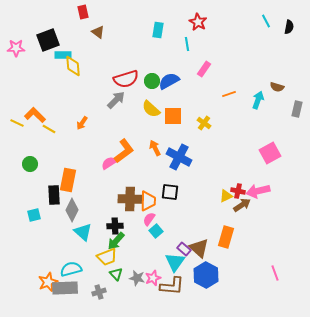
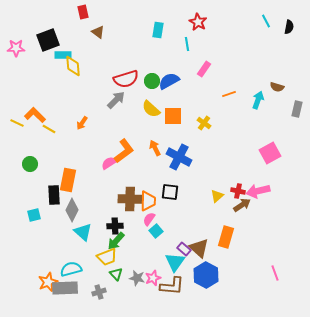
yellow triangle at (226, 196): moved 9 px left; rotated 16 degrees counterclockwise
